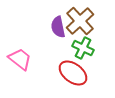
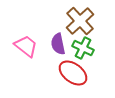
purple semicircle: moved 17 px down
pink trapezoid: moved 6 px right, 13 px up
